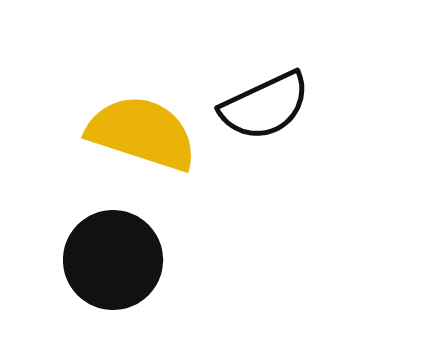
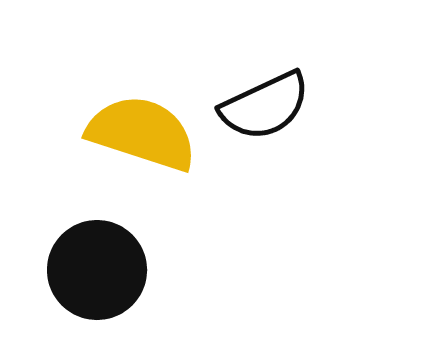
black circle: moved 16 px left, 10 px down
